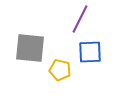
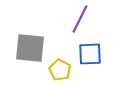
blue square: moved 2 px down
yellow pentagon: rotated 15 degrees clockwise
